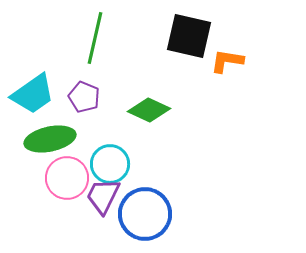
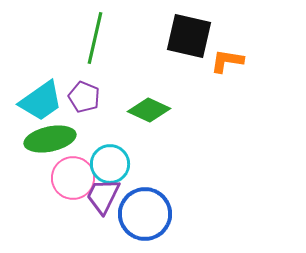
cyan trapezoid: moved 8 px right, 7 px down
pink circle: moved 6 px right
